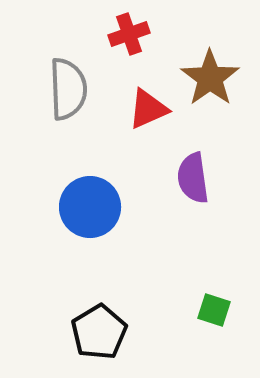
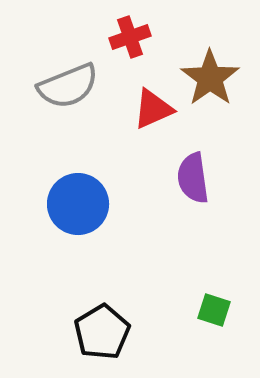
red cross: moved 1 px right, 3 px down
gray semicircle: moved 3 px up; rotated 70 degrees clockwise
red triangle: moved 5 px right
blue circle: moved 12 px left, 3 px up
black pentagon: moved 3 px right
